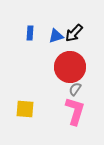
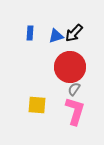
gray semicircle: moved 1 px left
yellow square: moved 12 px right, 4 px up
